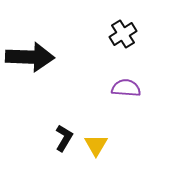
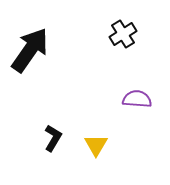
black arrow: moved 7 px up; rotated 57 degrees counterclockwise
purple semicircle: moved 11 px right, 11 px down
black L-shape: moved 11 px left
